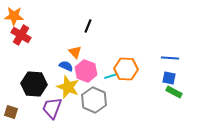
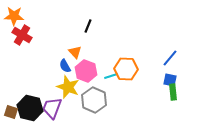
red cross: moved 1 px right
blue line: rotated 54 degrees counterclockwise
blue semicircle: moved 1 px left; rotated 144 degrees counterclockwise
blue square: moved 1 px right, 2 px down
black hexagon: moved 4 px left, 24 px down; rotated 10 degrees clockwise
green rectangle: moved 1 px left; rotated 56 degrees clockwise
